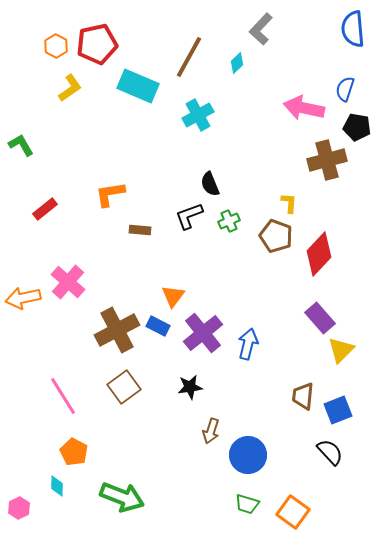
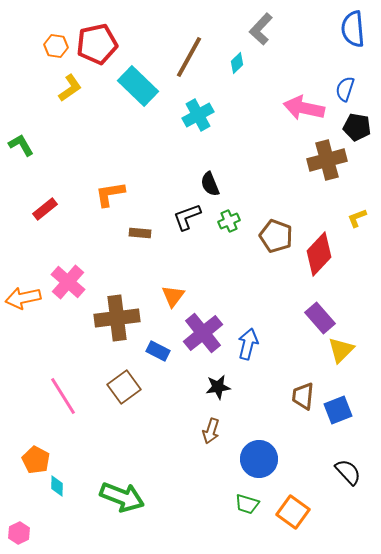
orange hexagon at (56, 46): rotated 20 degrees counterclockwise
cyan rectangle at (138, 86): rotated 21 degrees clockwise
yellow L-shape at (289, 203): moved 68 px right, 15 px down; rotated 115 degrees counterclockwise
black L-shape at (189, 216): moved 2 px left, 1 px down
brown rectangle at (140, 230): moved 3 px down
blue rectangle at (158, 326): moved 25 px down
brown cross at (117, 330): moved 12 px up; rotated 21 degrees clockwise
black star at (190, 387): moved 28 px right
orange pentagon at (74, 452): moved 38 px left, 8 px down
black semicircle at (330, 452): moved 18 px right, 20 px down
blue circle at (248, 455): moved 11 px right, 4 px down
pink hexagon at (19, 508): moved 25 px down
